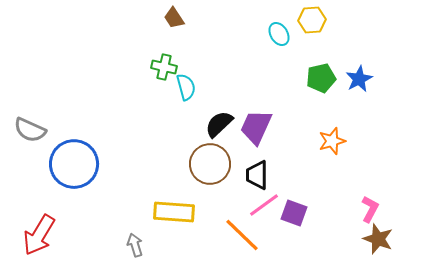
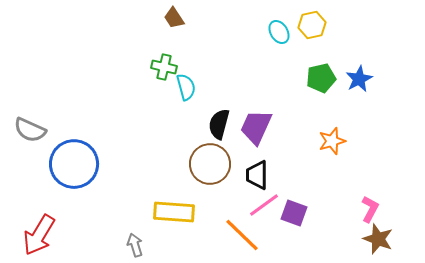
yellow hexagon: moved 5 px down; rotated 8 degrees counterclockwise
cyan ellipse: moved 2 px up
black semicircle: rotated 32 degrees counterclockwise
